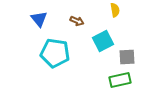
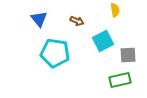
gray square: moved 1 px right, 2 px up
